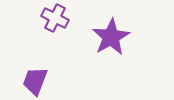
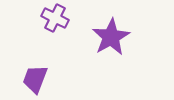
purple trapezoid: moved 2 px up
